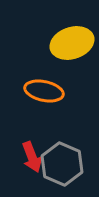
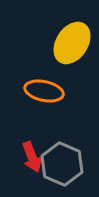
yellow ellipse: rotated 39 degrees counterclockwise
